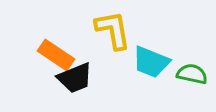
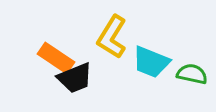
yellow L-shape: moved 1 px left, 7 px down; rotated 138 degrees counterclockwise
orange rectangle: moved 3 px down
